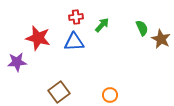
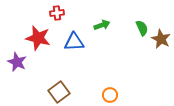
red cross: moved 19 px left, 4 px up
green arrow: rotated 28 degrees clockwise
purple star: rotated 30 degrees clockwise
